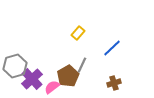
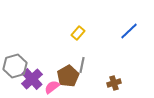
blue line: moved 17 px right, 17 px up
gray line: rotated 14 degrees counterclockwise
